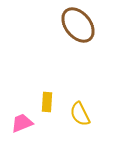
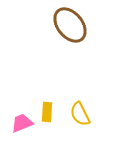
brown ellipse: moved 8 px left
yellow rectangle: moved 10 px down
